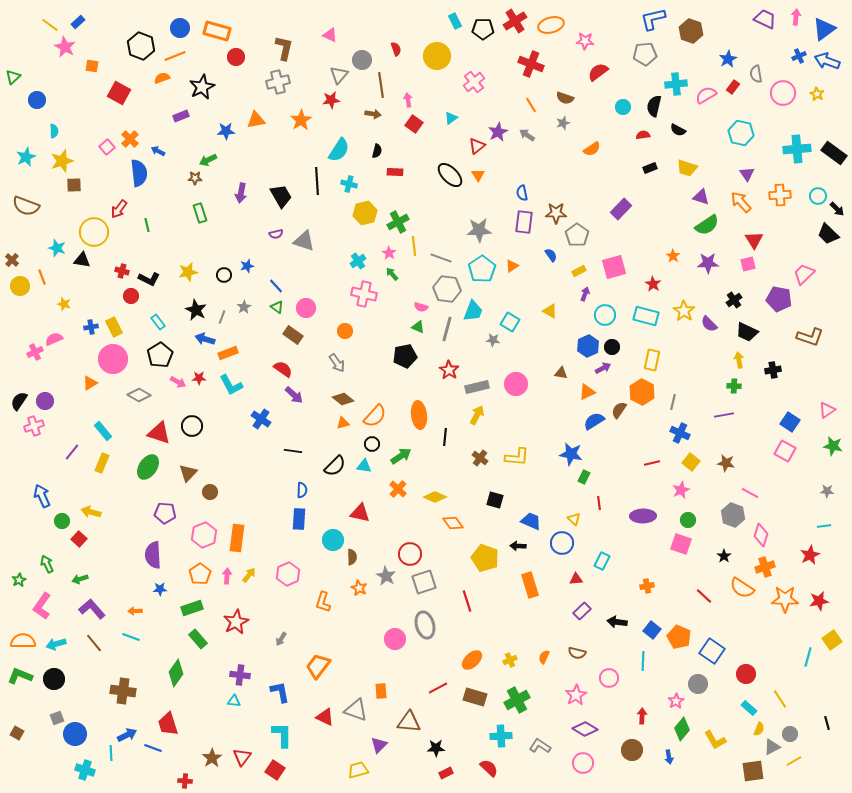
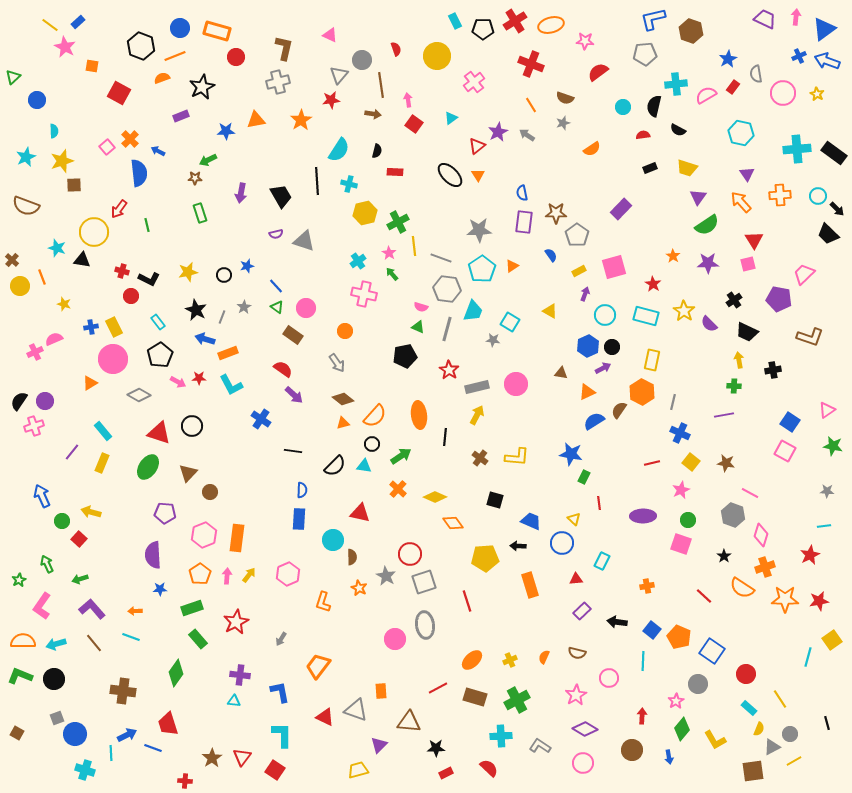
purple triangle at (701, 197): moved 3 px left; rotated 48 degrees clockwise
yellow pentagon at (485, 558): rotated 24 degrees counterclockwise
gray ellipse at (425, 625): rotated 8 degrees clockwise
